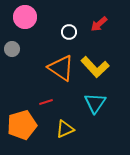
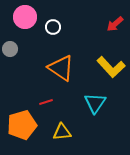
red arrow: moved 16 px right
white circle: moved 16 px left, 5 px up
gray circle: moved 2 px left
yellow L-shape: moved 16 px right
yellow triangle: moved 3 px left, 3 px down; rotated 18 degrees clockwise
